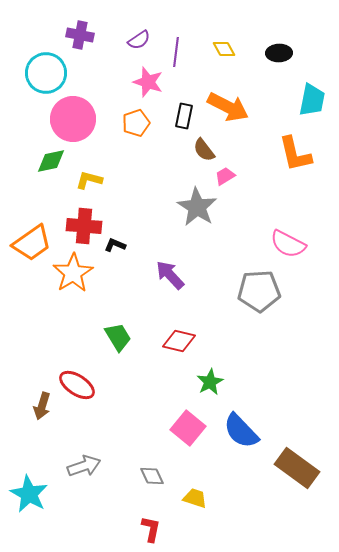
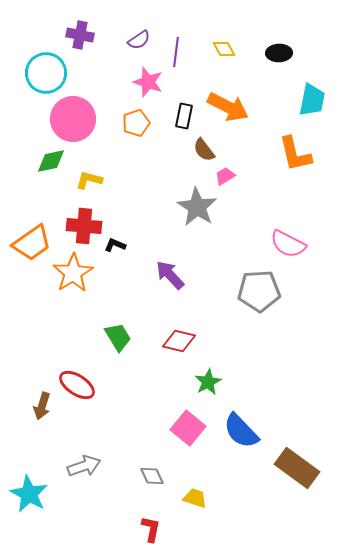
green star: moved 2 px left
